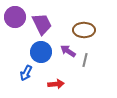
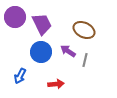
brown ellipse: rotated 25 degrees clockwise
blue arrow: moved 6 px left, 3 px down
